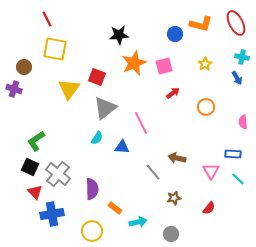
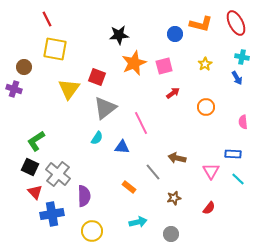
purple semicircle: moved 8 px left, 7 px down
orange rectangle: moved 14 px right, 21 px up
